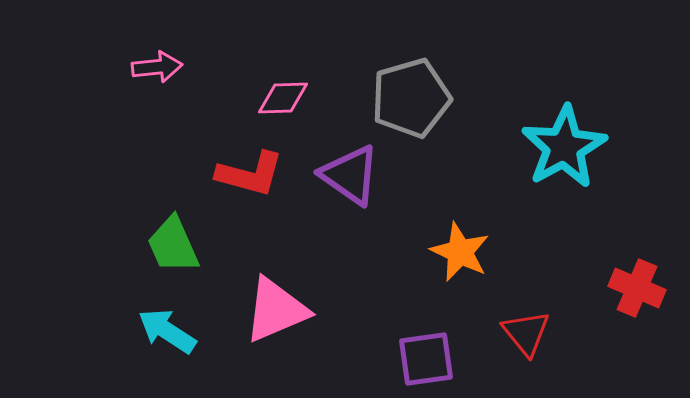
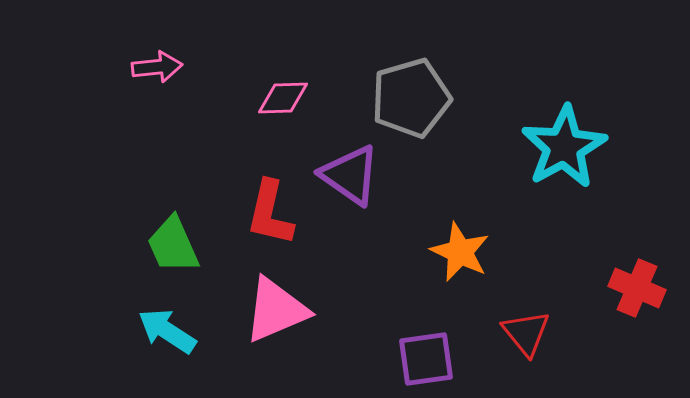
red L-shape: moved 20 px right, 39 px down; rotated 88 degrees clockwise
